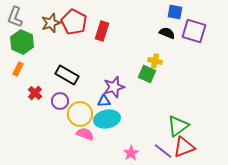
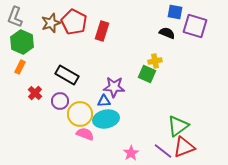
purple square: moved 1 px right, 5 px up
yellow cross: rotated 24 degrees counterclockwise
orange rectangle: moved 2 px right, 2 px up
purple star: rotated 20 degrees clockwise
cyan ellipse: moved 1 px left
